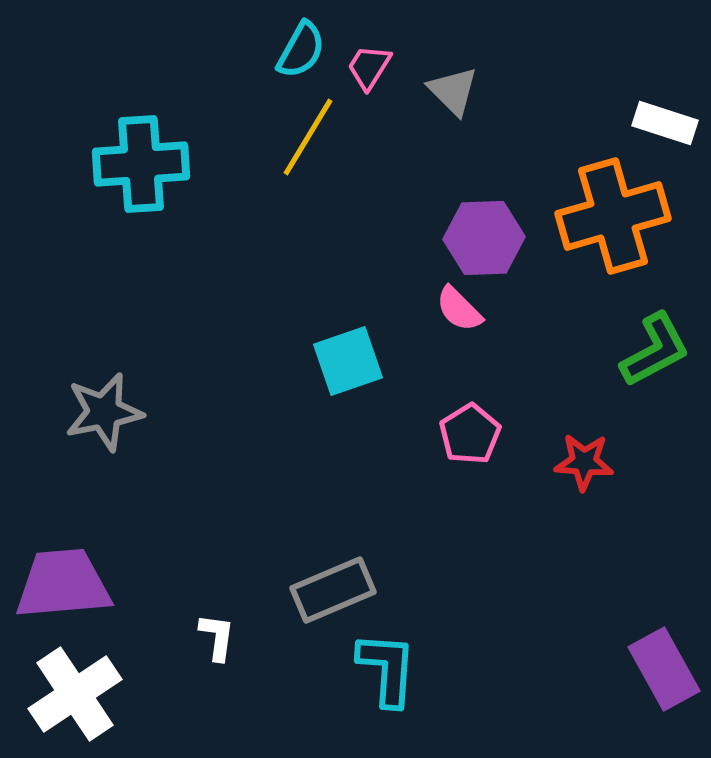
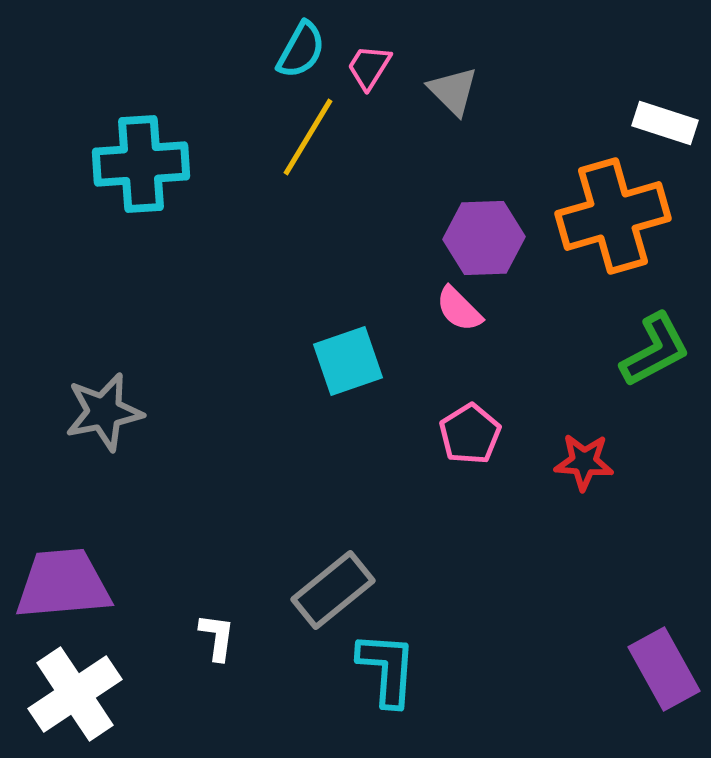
gray rectangle: rotated 16 degrees counterclockwise
